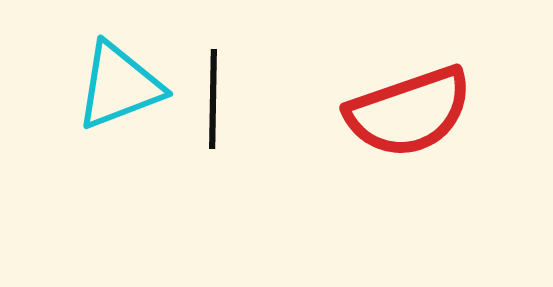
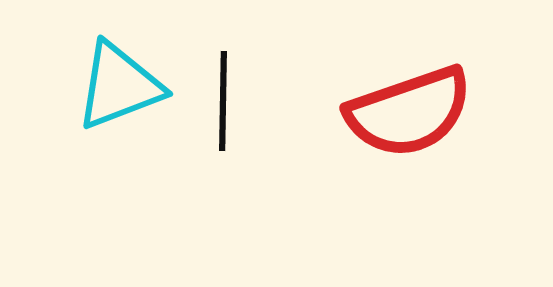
black line: moved 10 px right, 2 px down
